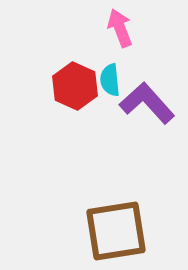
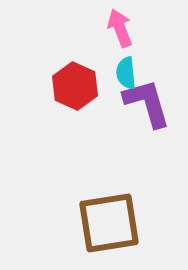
cyan semicircle: moved 16 px right, 7 px up
purple L-shape: rotated 26 degrees clockwise
brown square: moved 7 px left, 8 px up
